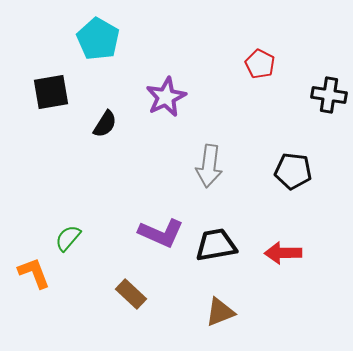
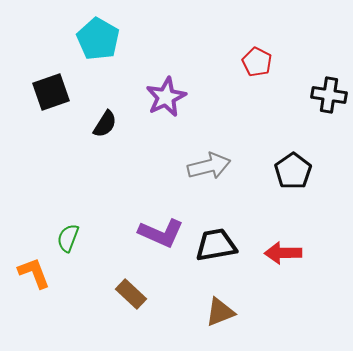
red pentagon: moved 3 px left, 2 px up
black square: rotated 9 degrees counterclockwise
gray arrow: rotated 111 degrees counterclockwise
black pentagon: rotated 30 degrees clockwise
green semicircle: rotated 20 degrees counterclockwise
